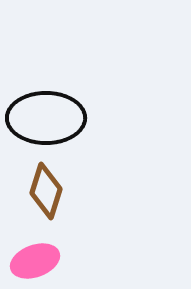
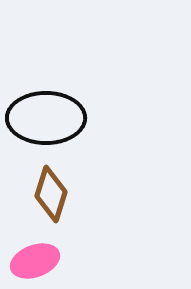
brown diamond: moved 5 px right, 3 px down
